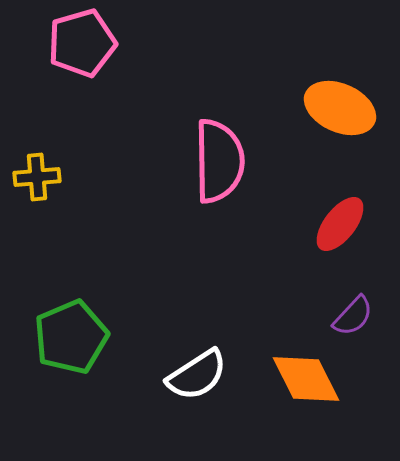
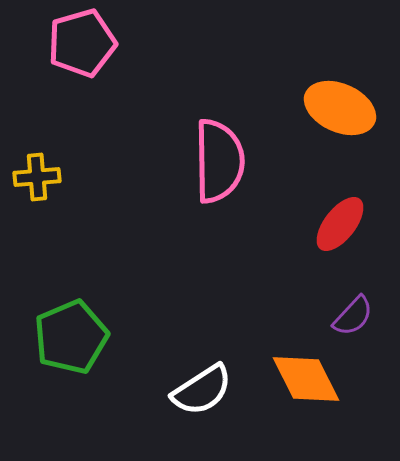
white semicircle: moved 5 px right, 15 px down
